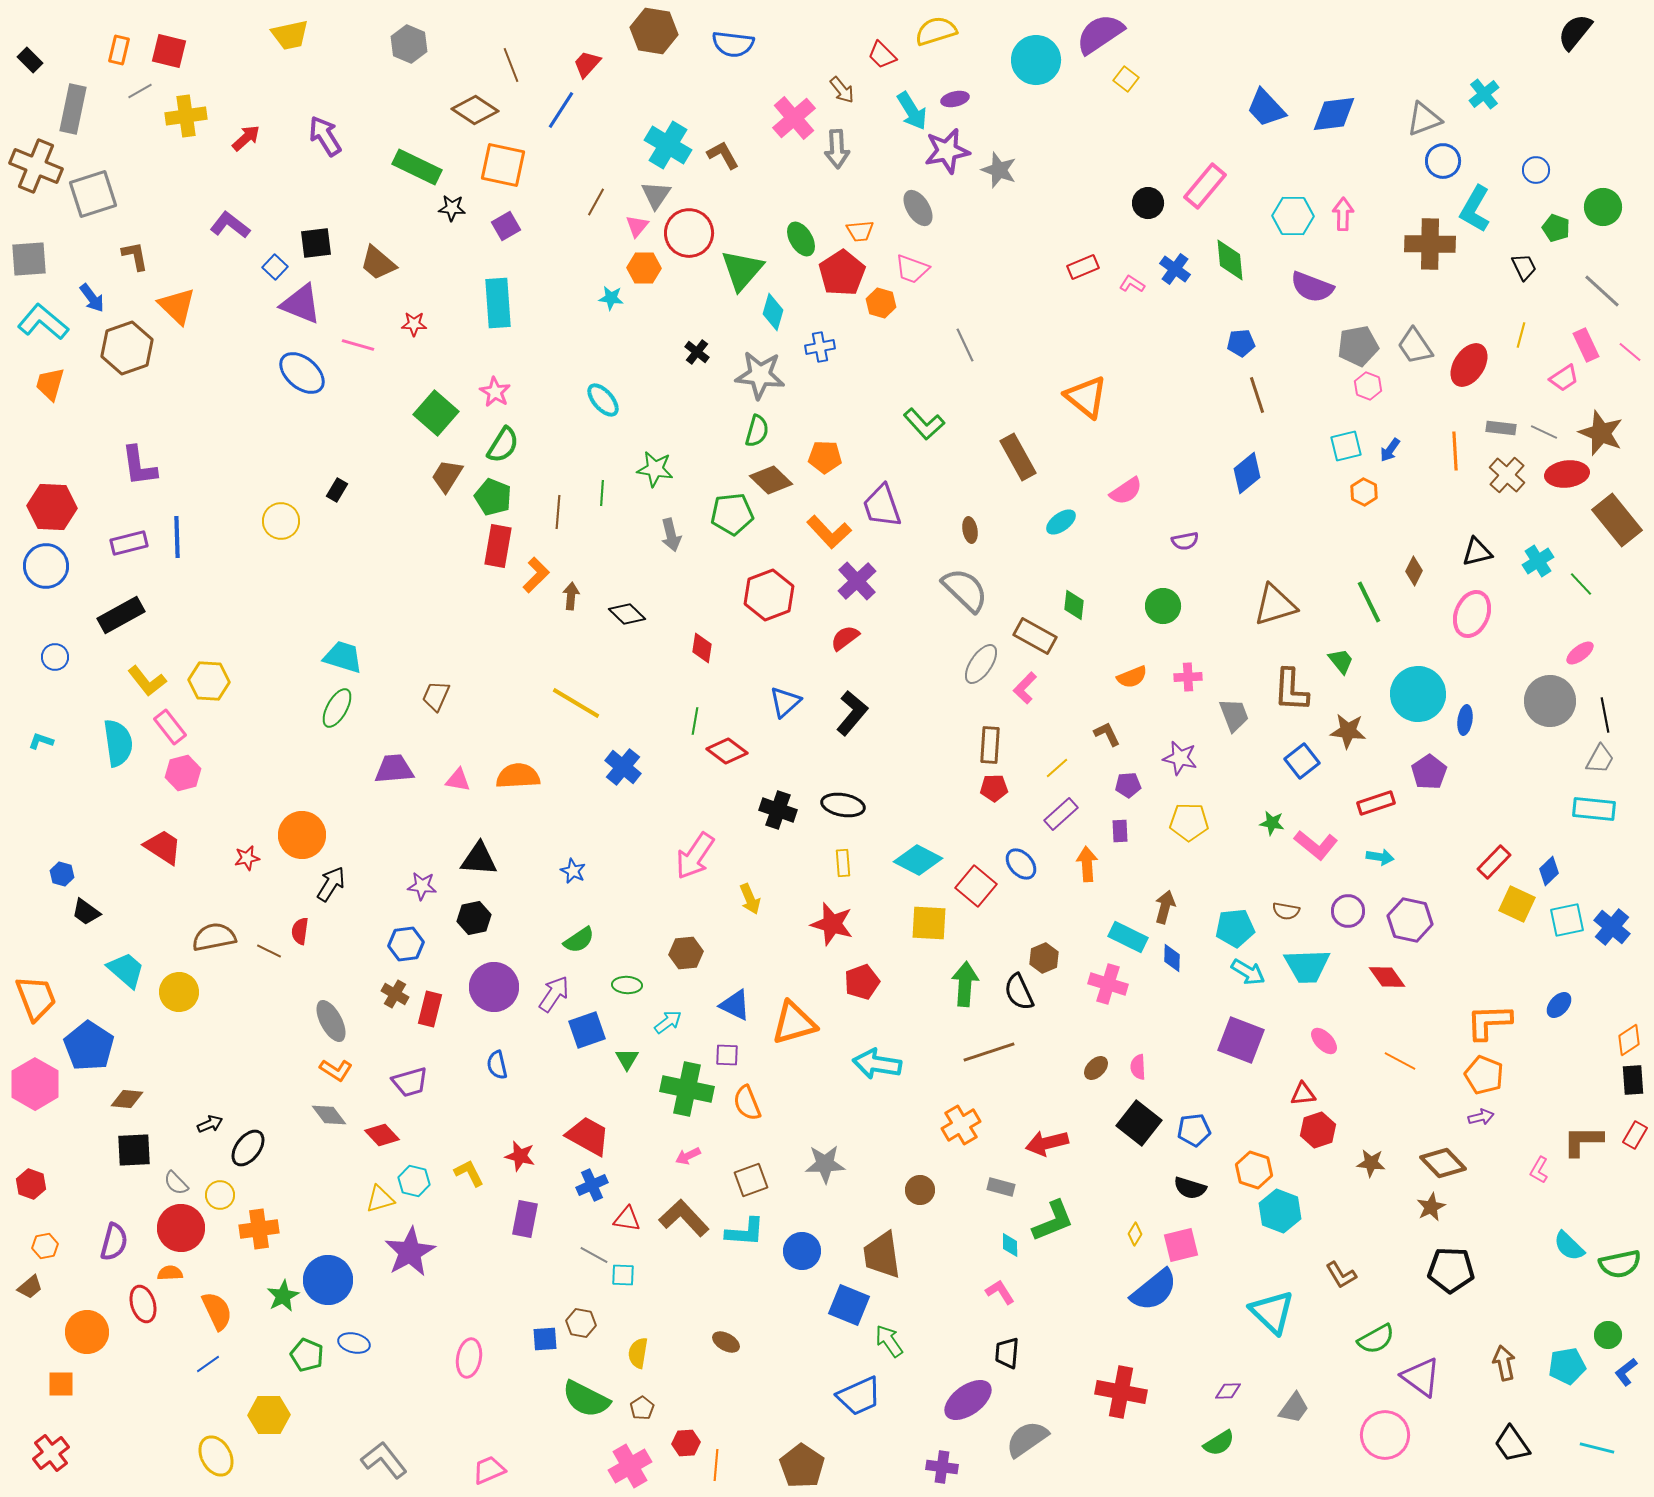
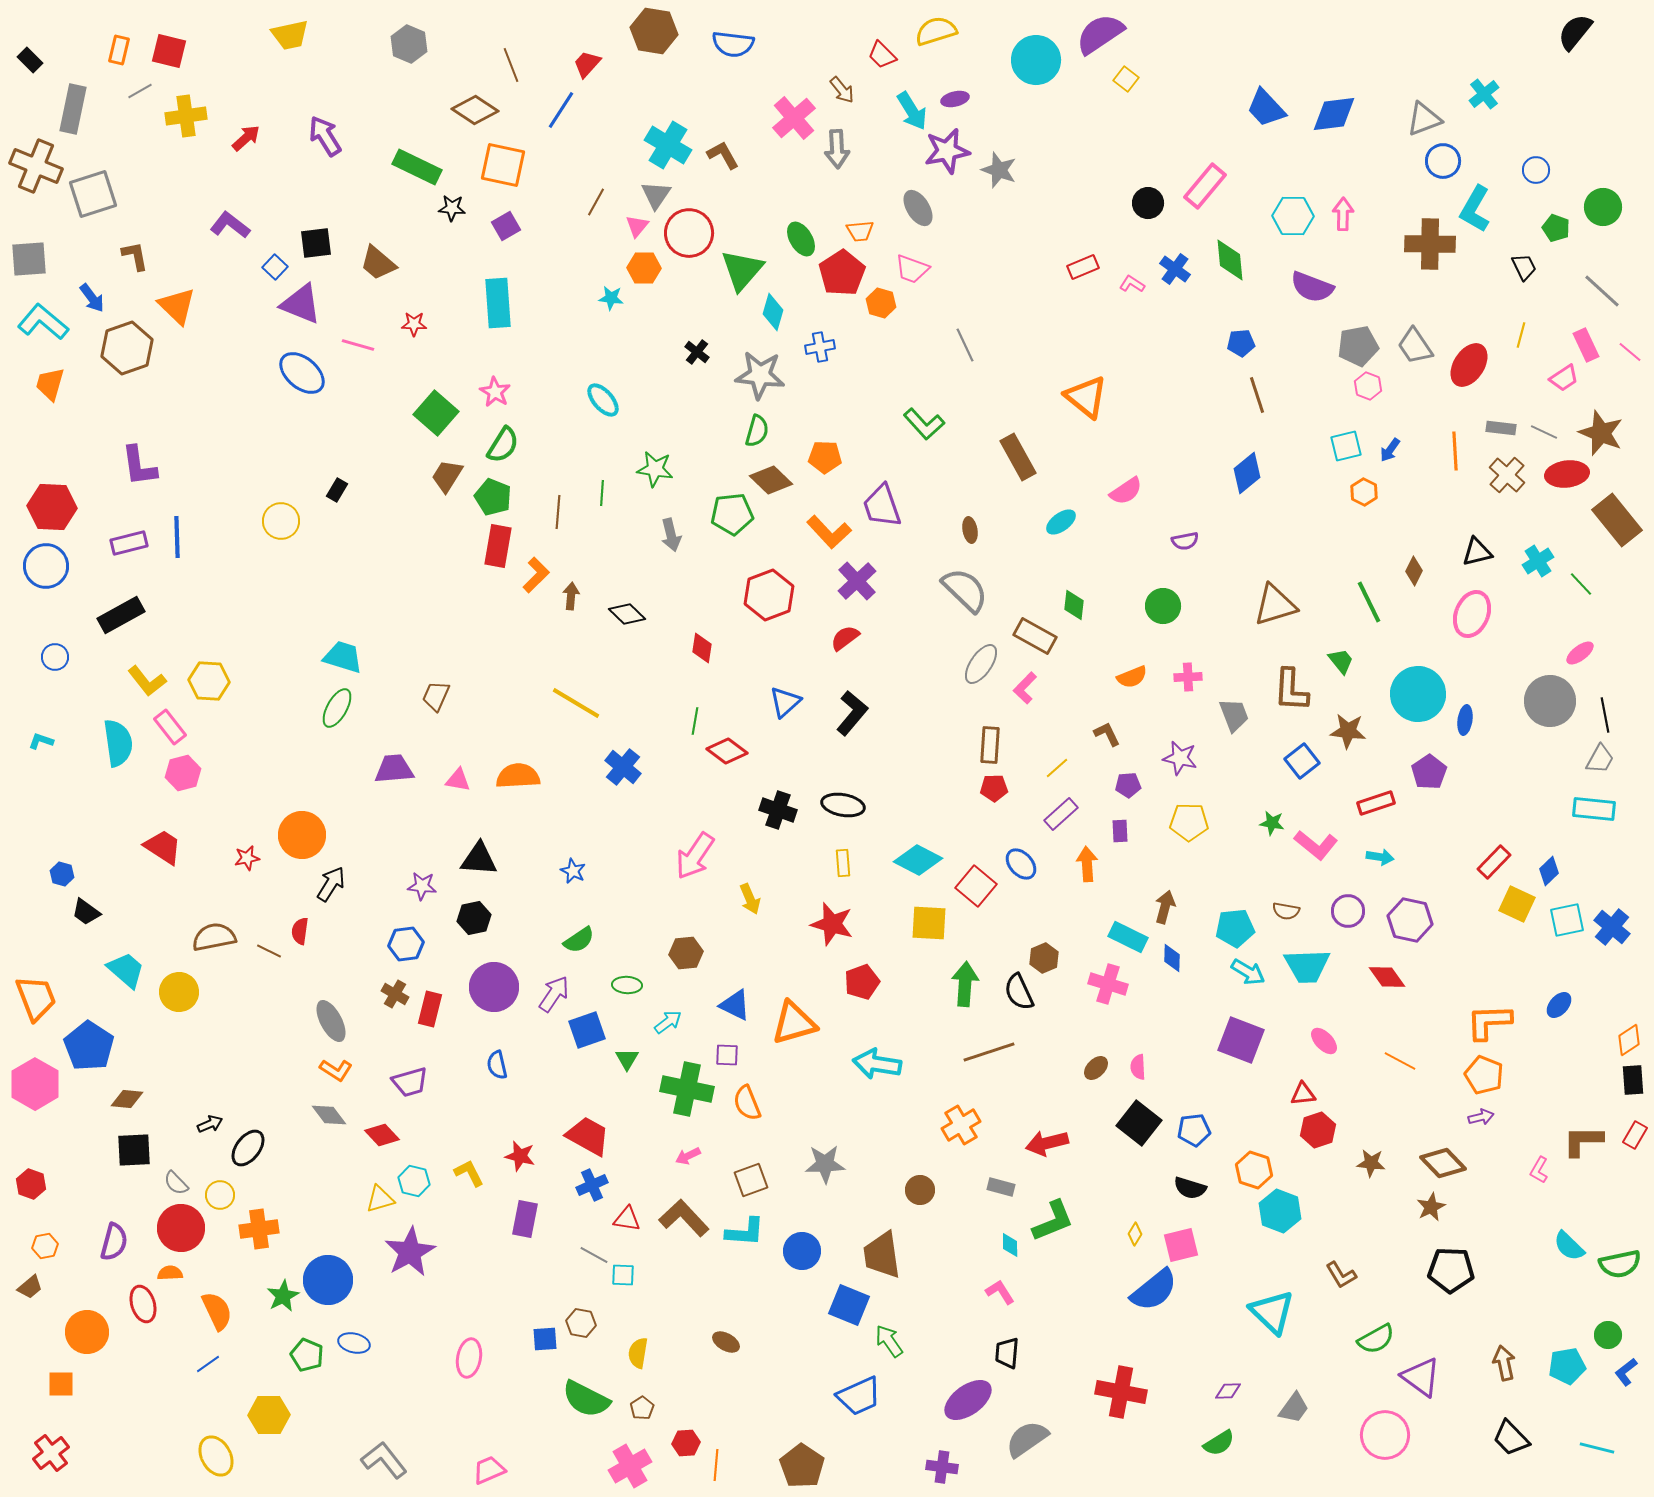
black trapezoid at (1512, 1444): moved 1 px left, 6 px up; rotated 9 degrees counterclockwise
